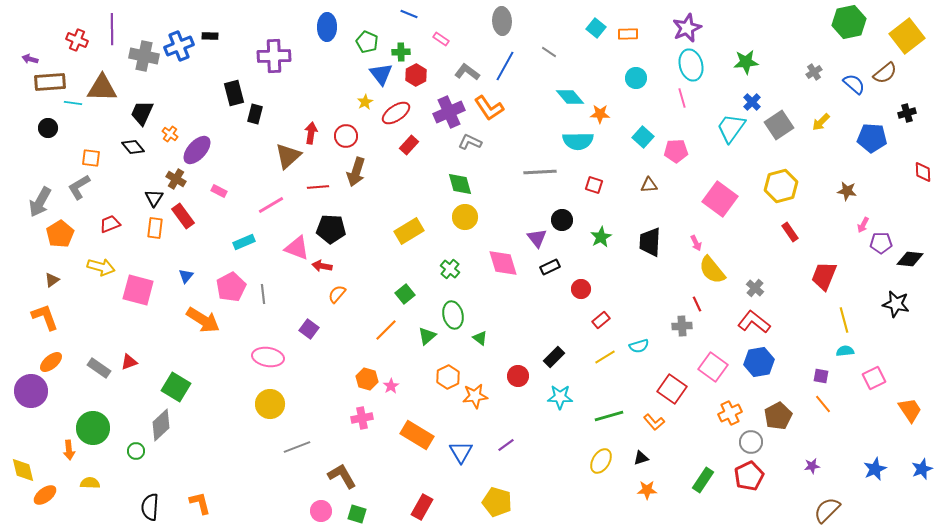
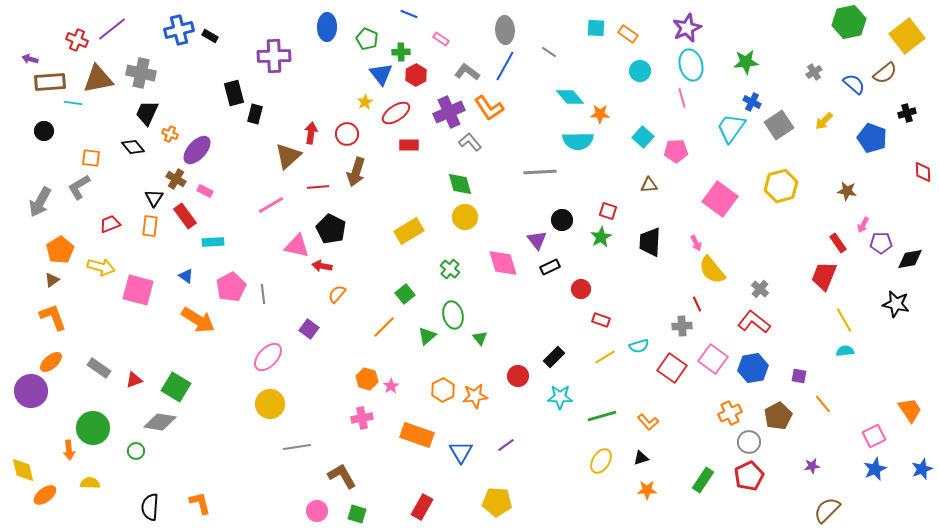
gray ellipse at (502, 21): moved 3 px right, 9 px down
cyan square at (596, 28): rotated 36 degrees counterclockwise
purple line at (112, 29): rotated 52 degrees clockwise
orange rectangle at (628, 34): rotated 36 degrees clockwise
black rectangle at (210, 36): rotated 28 degrees clockwise
green pentagon at (367, 42): moved 3 px up
blue cross at (179, 46): moved 16 px up; rotated 8 degrees clockwise
gray cross at (144, 56): moved 3 px left, 17 px down
cyan circle at (636, 78): moved 4 px right, 7 px up
brown triangle at (102, 88): moved 4 px left, 9 px up; rotated 12 degrees counterclockwise
blue cross at (752, 102): rotated 18 degrees counterclockwise
black trapezoid at (142, 113): moved 5 px right
yellow arrow at (821, 122): moved 3 px right, 1 px up
black circle at (48, 128): moved 4 px left, 3 px down
orange cross at (170, 134): rotated 14 degrees counterclockwise
red circle at (346, 136): moved 1 px right, 2 px up
blue pentagon at (872, 138): rotated 16 degrees clockwise
gray L-shape at (470, 142): rotated 25 degrees clockwise
red rectangle at (409, 145): rotated 48 degrees clockwise
red square at (594, 185): moved 14 px right, 26 px down
pink rectangle at (219, 191): moved 14 px left
red rectangle at (183, 216): moved 2 px right
orange rectangle at (155, 228): moved 5 px left, 2 px up
black pentagon at (331, 229): rotated 24 degrees clockwise
red rectangle at (790, 232): moved 48 px right, 11 px down
orange pentagon at (60, 234): moved 16 px down
purple triangle at (537, 238): moved 2 px down
cyan rectangle at (244, 242): moved 31 px left; rotated 20 degrees clockwise
pink triangle at (297, 248): moved 2 px up; rotated 8 degrees counterclockwise
black diamond at (910, 259): rotated 16 degrees counterclockwise
blue triangle at (186, 276): rotated 35 degrees counterclockwise
gray cross at (755, 288): moved 5 px right, 1 px down
orange L-shape at (45, 317): moved 8 px right
orange arrow at (203, 320): moved 5 px left
red rectangle at (601, 320): rotated 60 degrees clockwise
yellow line at (844, 320): rotated 15 degrees counterclockwise
orange line at (386, 330): moved 2 px left, 3 px up
green triangle at (480, 338): rotated 14 degrees clockwise
pink ellipse at (268, 357): rotated 56 degrees counterclockwise
red triangle at (129, 362): moved 5 px right, 18 px down
blue hexagon at (759, 362): moved 6 px left, 6 px down
pink square at (713, 367): moved 8 px up
purple square at (821, 376): moved 22 px left
orange hexagon at (448, 377): moved 5 px left, 13 px down
pink square at (874, 378): moved 58 px down
red square at (672, 389): moved 21 px up
green line at (609, 416): moved 7 px left
orange L-shape at (654, 422): moved 6 px left
gray diamond at (161, 425): moved 1 px left, 3 px up; rotated 52 degrees clockwise
orange rectangle at (417, 435): rotated 12 degrees counterclockwise
gray circle at (751, 442): moved 2 px left
gray line at (297, 447): rotated 12 degrees clockwise
yellow pentagon at (497, 502): rotated 12 degrees counterclockwise
pink circle at (321, 511): moved 4 px left
